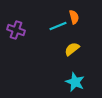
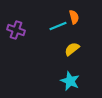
cyan star: moved 5 px left, 1 px up
